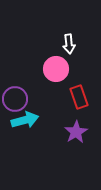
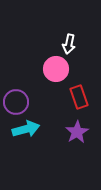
white arrow: rotated 18 degrees clockwise
purple circle: moved 1 px right, 3 px down
cyan arrow: moved 1 px right, 9 px down
purple star: moved 1 px right
